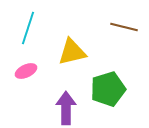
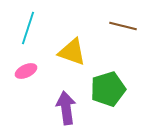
brown line: moved 1 px left, 1 px up
yellow triangle: rotated 32 degrees clockwise
purple arrow: rotated 8 degrees counterclockwise
